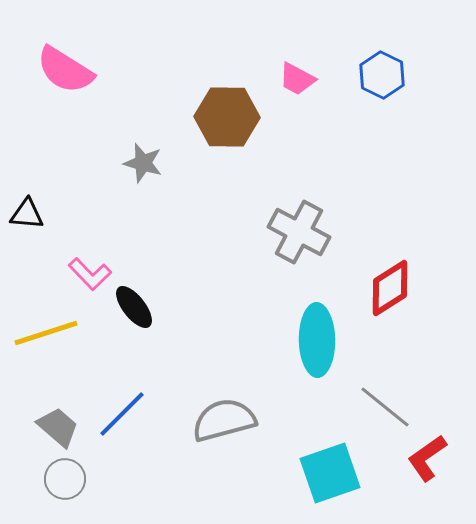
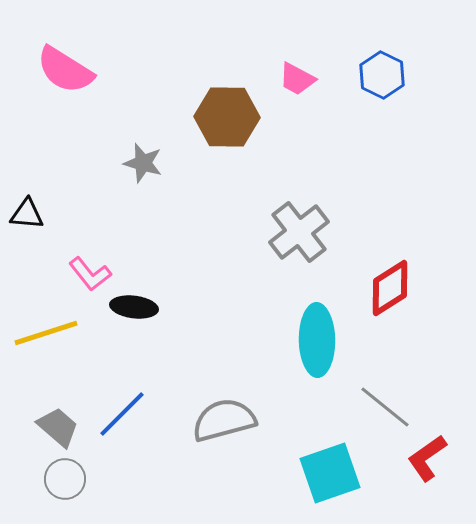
gray cross: rotated 24 degrees clockwise
pink L-shape: rotated 6 degrees clockwise
black ellipse: rotated 45 degrees counterclockwise
